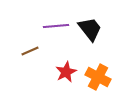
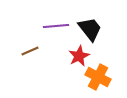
red star: moved 13 px right, 16 px up
